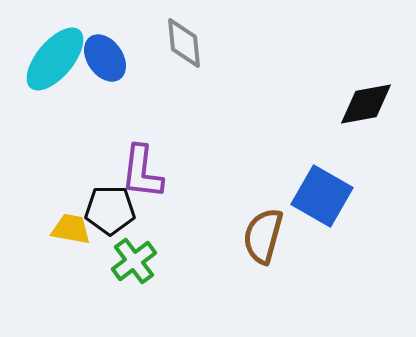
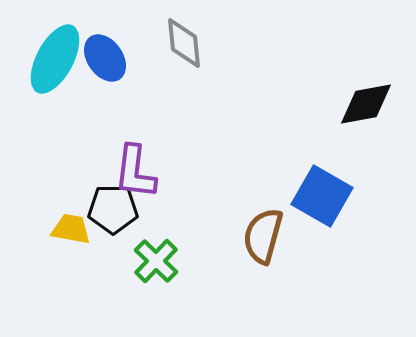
cyan ellipse: rotated 12 degrees counterclockwise
purple L-shape: moved 7 px left
black pentagon: moved 3 px right, 1 px up
green cross: moved 22 px right; rotated 9 degrees counterclockwise
